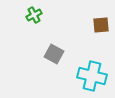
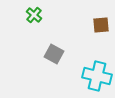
green cross: rotated 21 degrees counterclockwise
cyan cross: moved 5 px right
